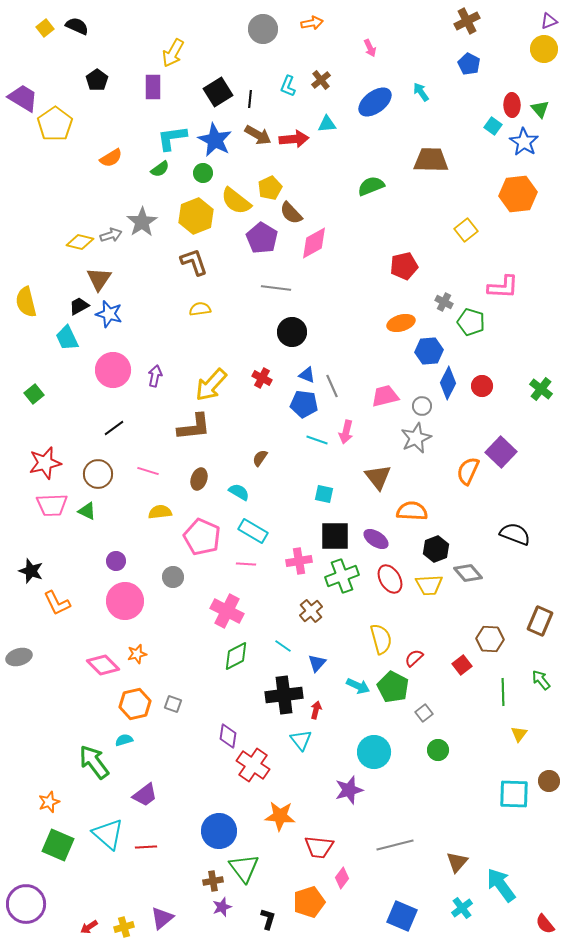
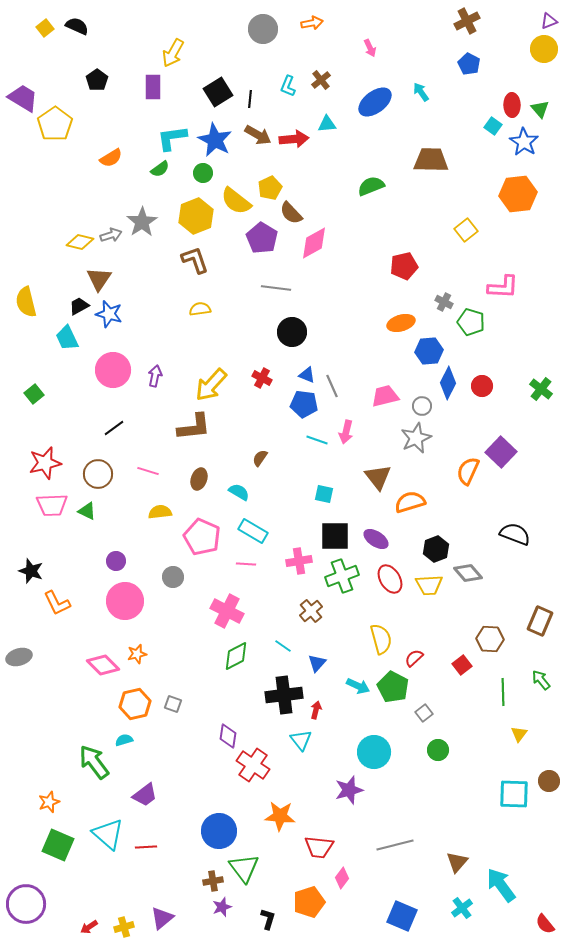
brown L-shape at (194, 262): moved 1 px right, 2 px up
orange semicircle at (412, 511): moved 2 px left, 9 px up; rotated 20 degrees counterclockwise
